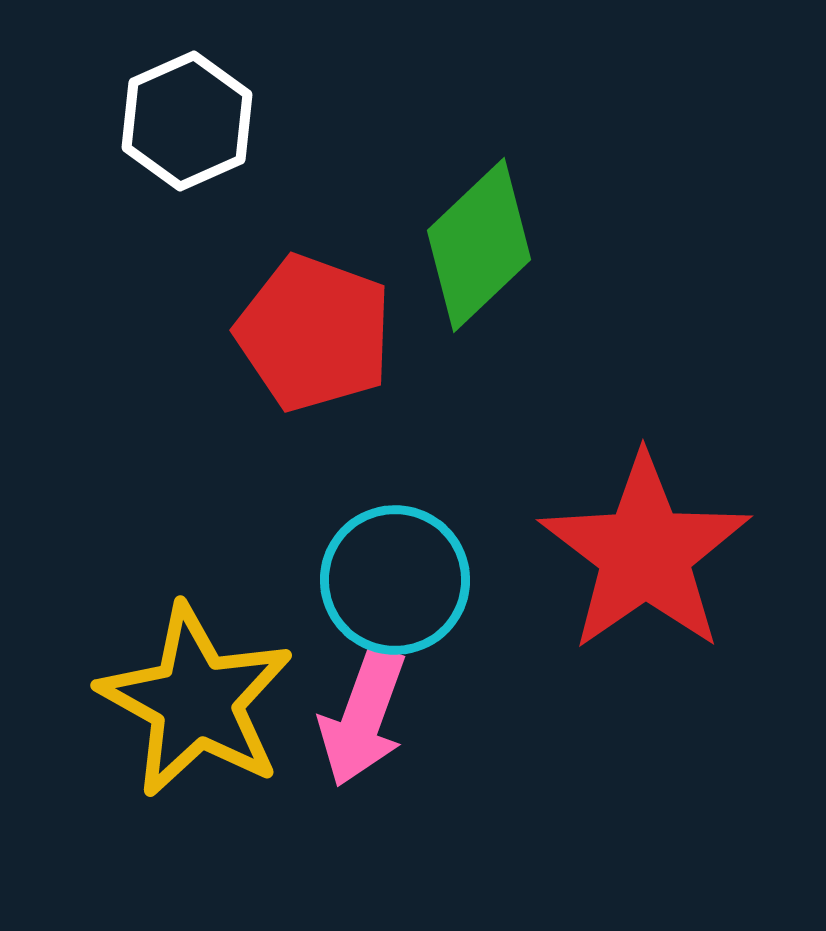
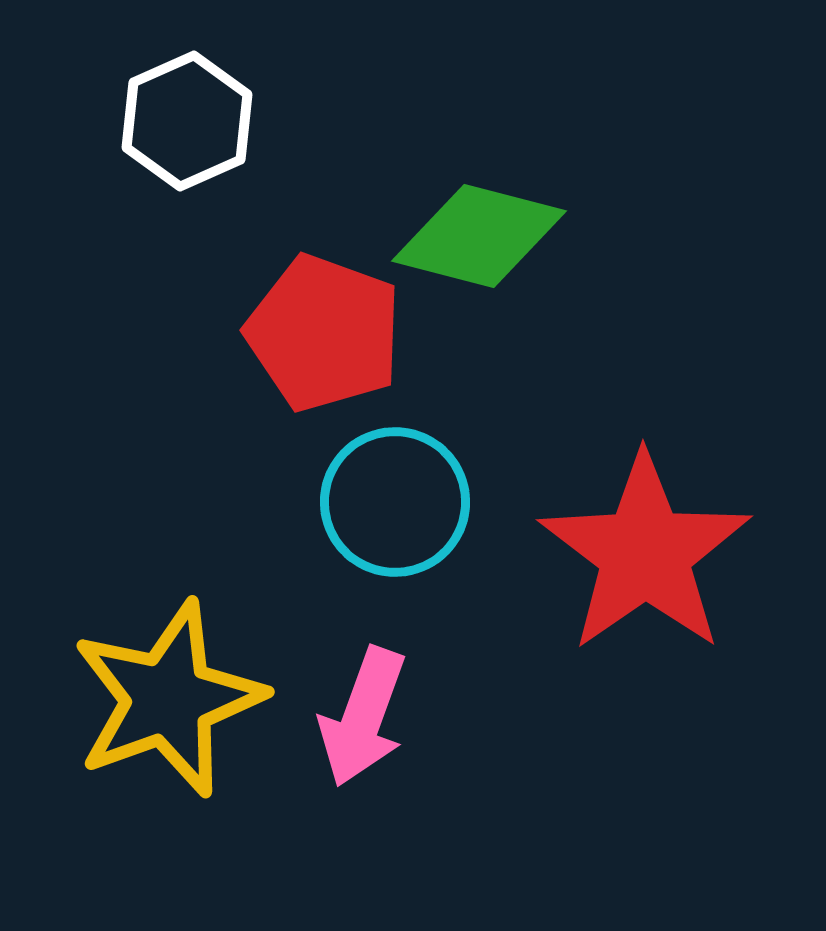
green diamond: moved 9 px up; rotated 58 degrees clockwise
red pentagon: moved 10 px right
cyan circle: moved 78 px up
yellow star: moved 28 px left, 2 px up; rotated 23 degrees clockwise
